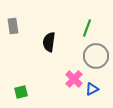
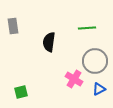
green line: rotated 66 degrees clockwise
gray circle: moved 1 px left, 5 px down
pink cross: rotated 12 degrees counterclockwise
blue triangle: moved 7 px right
